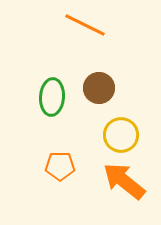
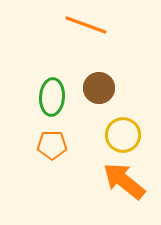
orange line: moved 1 px right; rotated 6 degrees counterclockwise
yellow circle: moved 2 px right
orange pentagon: moved 8 px left, 21 px up
